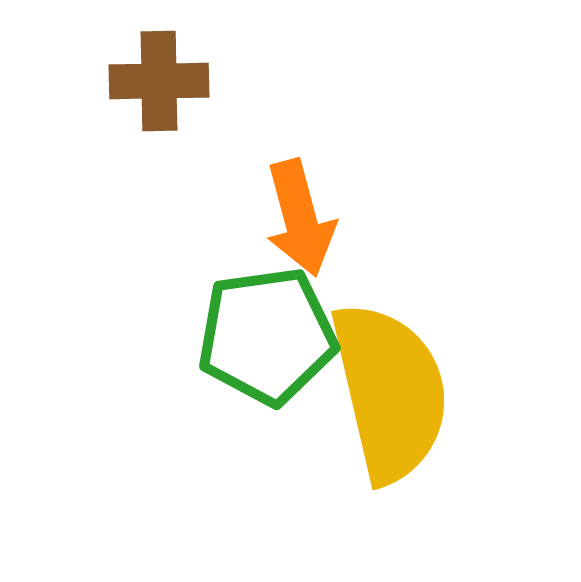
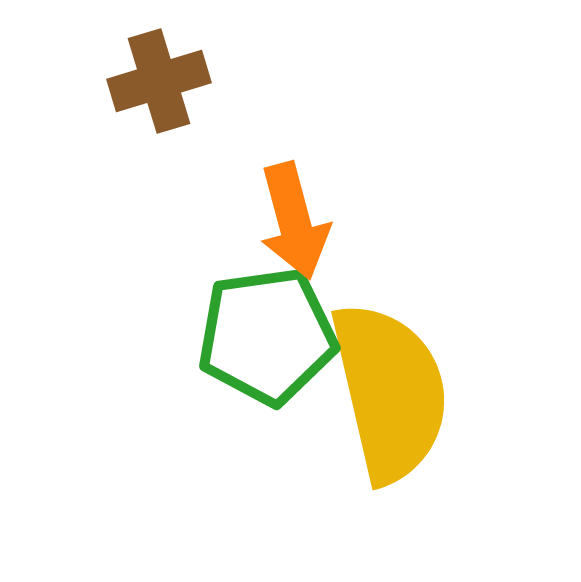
brown cross: rotated 16 degrees counterclockwise
orange arrow: moved 6 px left, 3 px down
